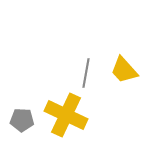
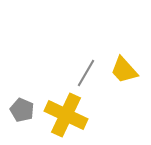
gray line: rotated 20 degrees clockwise
gray pentagon: moved 10 px up; rotated 20 degrees clockwise
